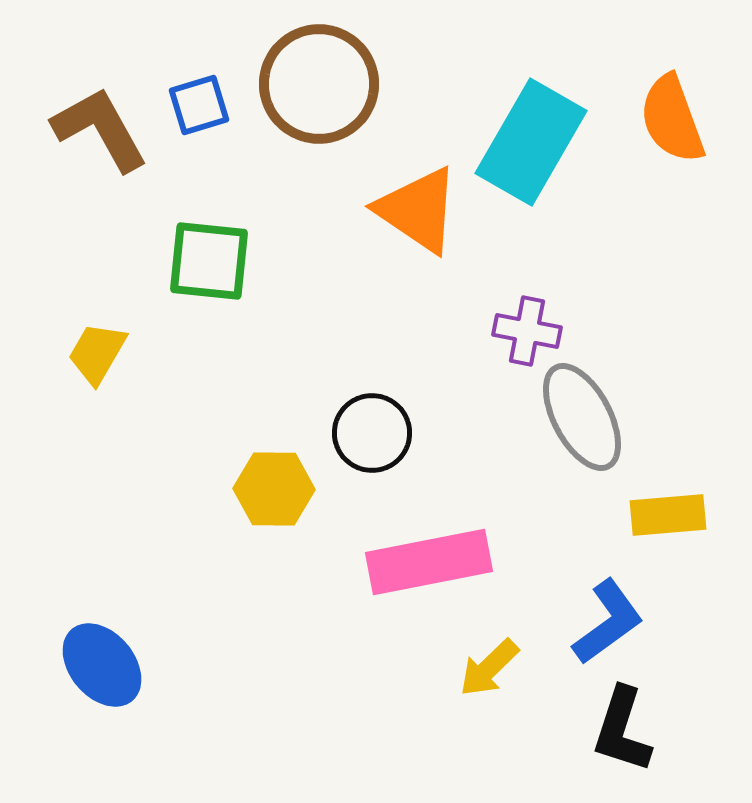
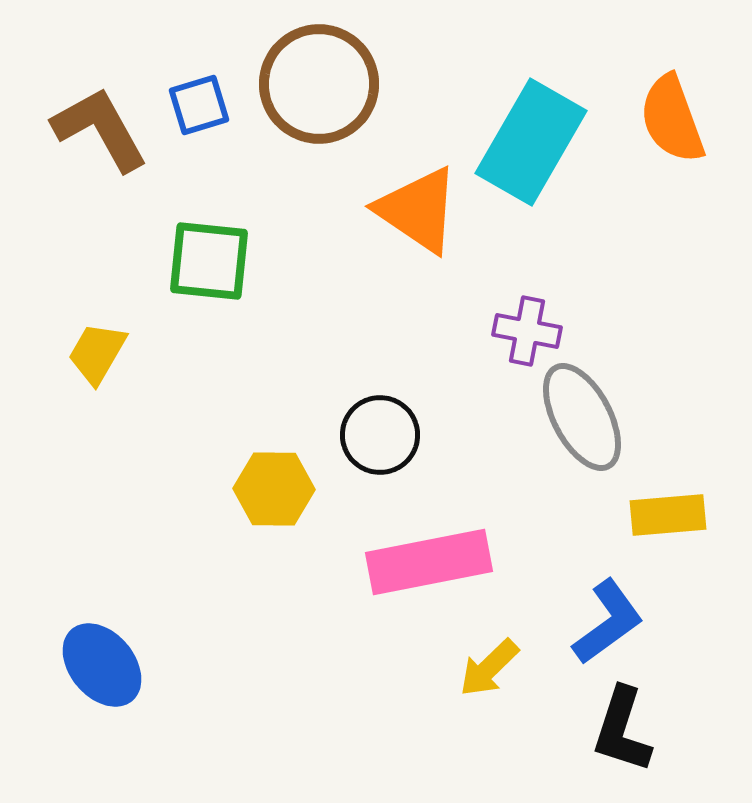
black circle: moved 8 px right, 2 px down
